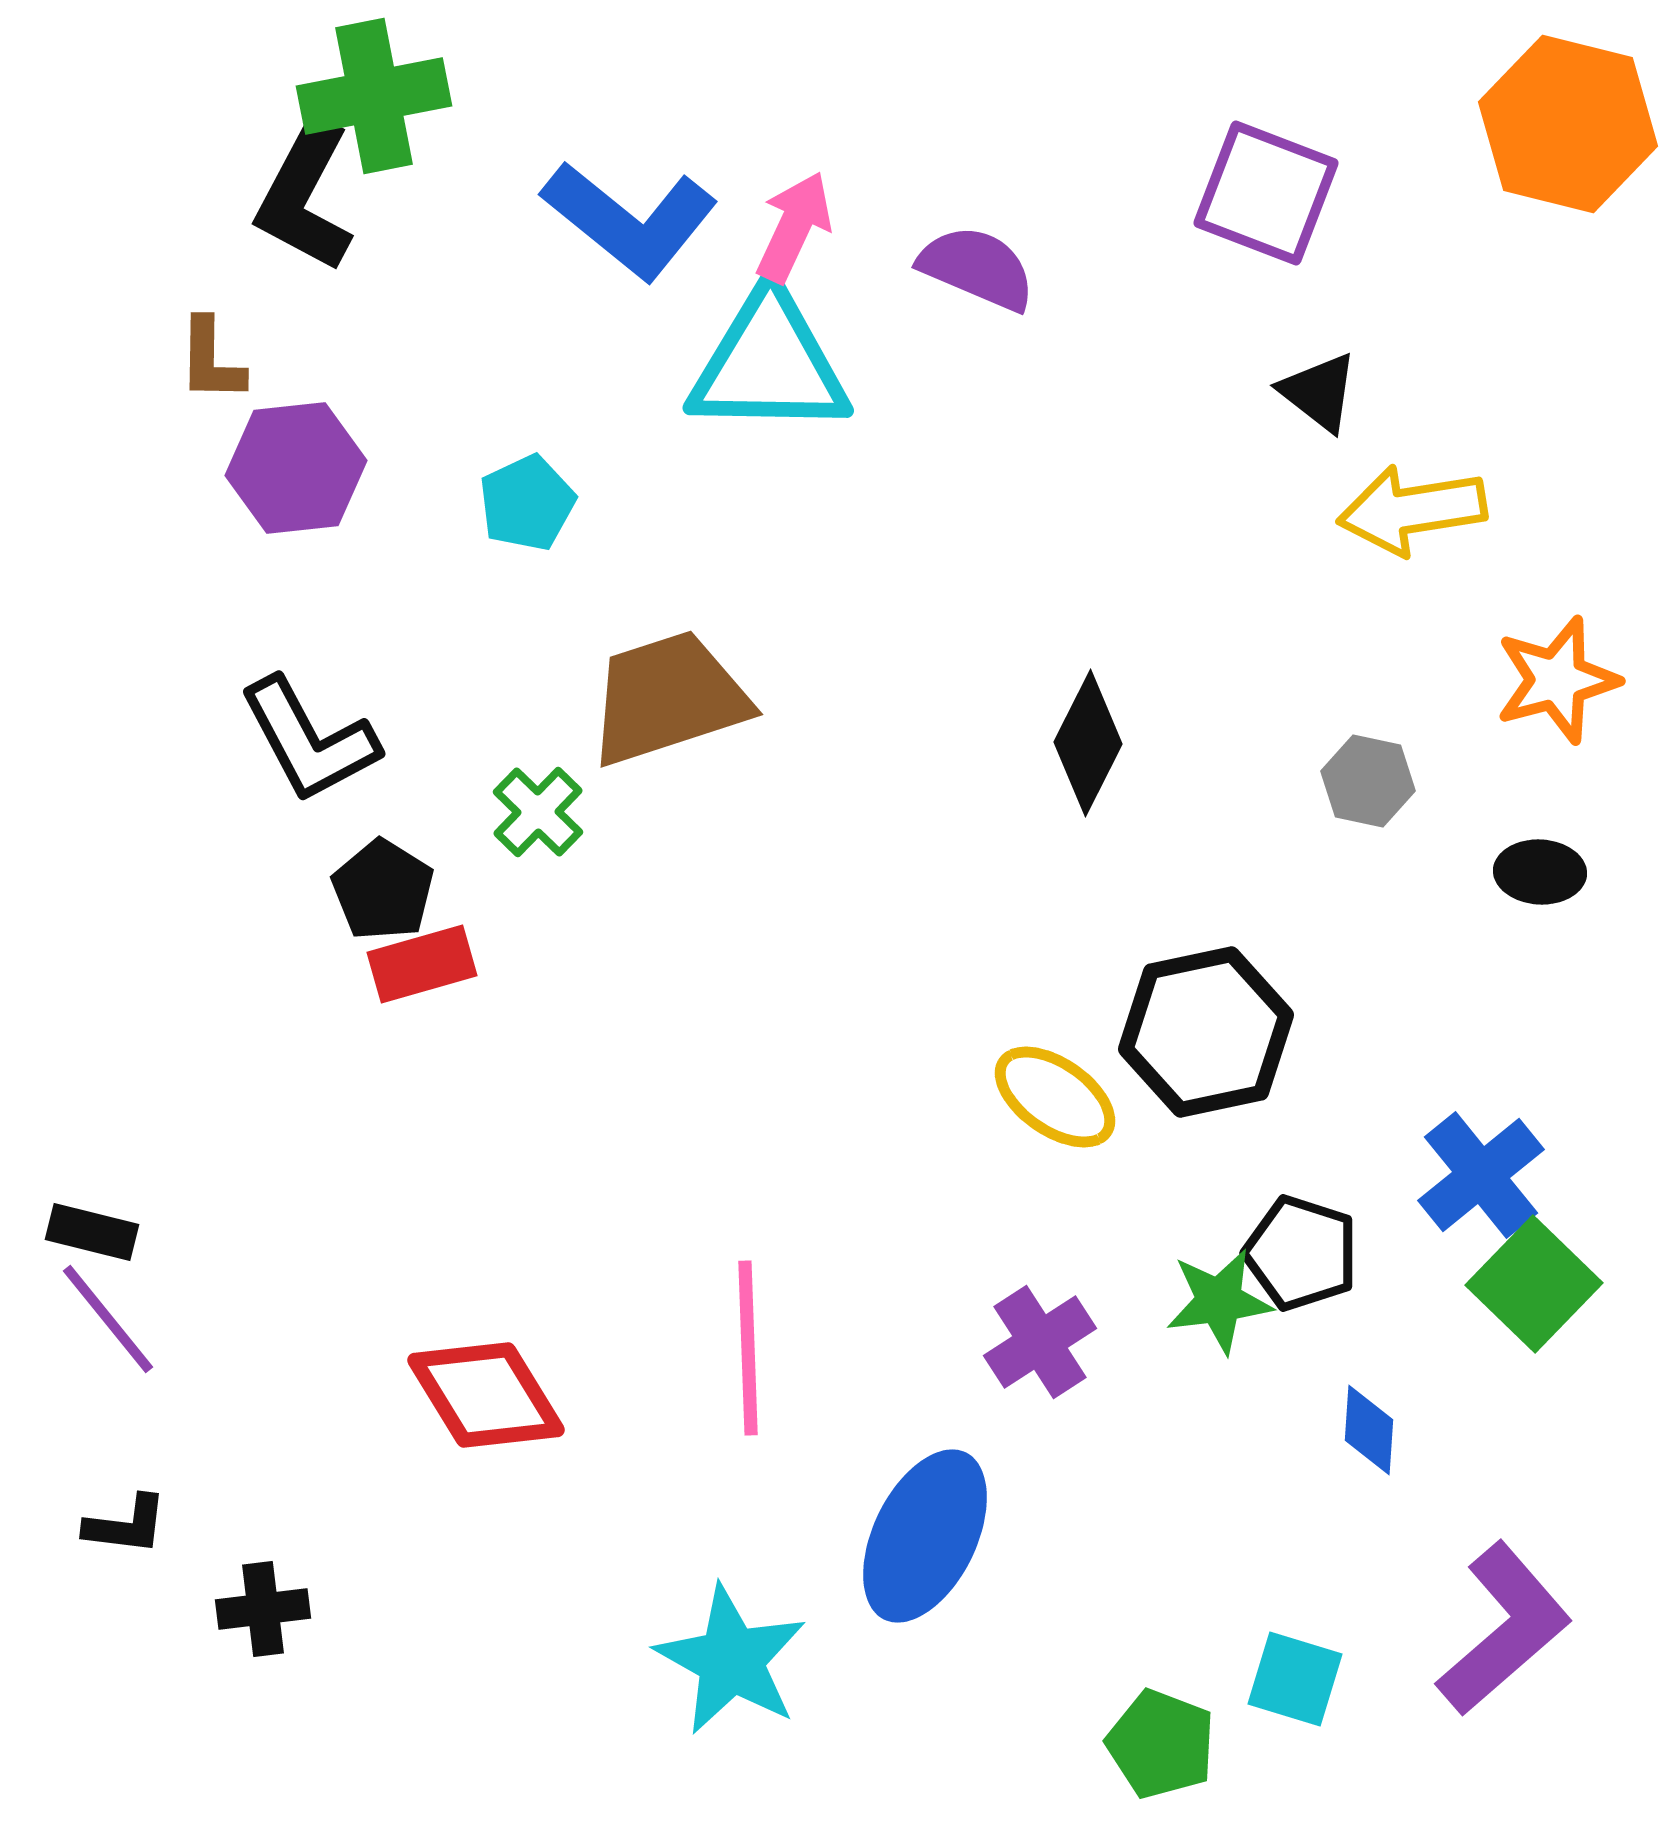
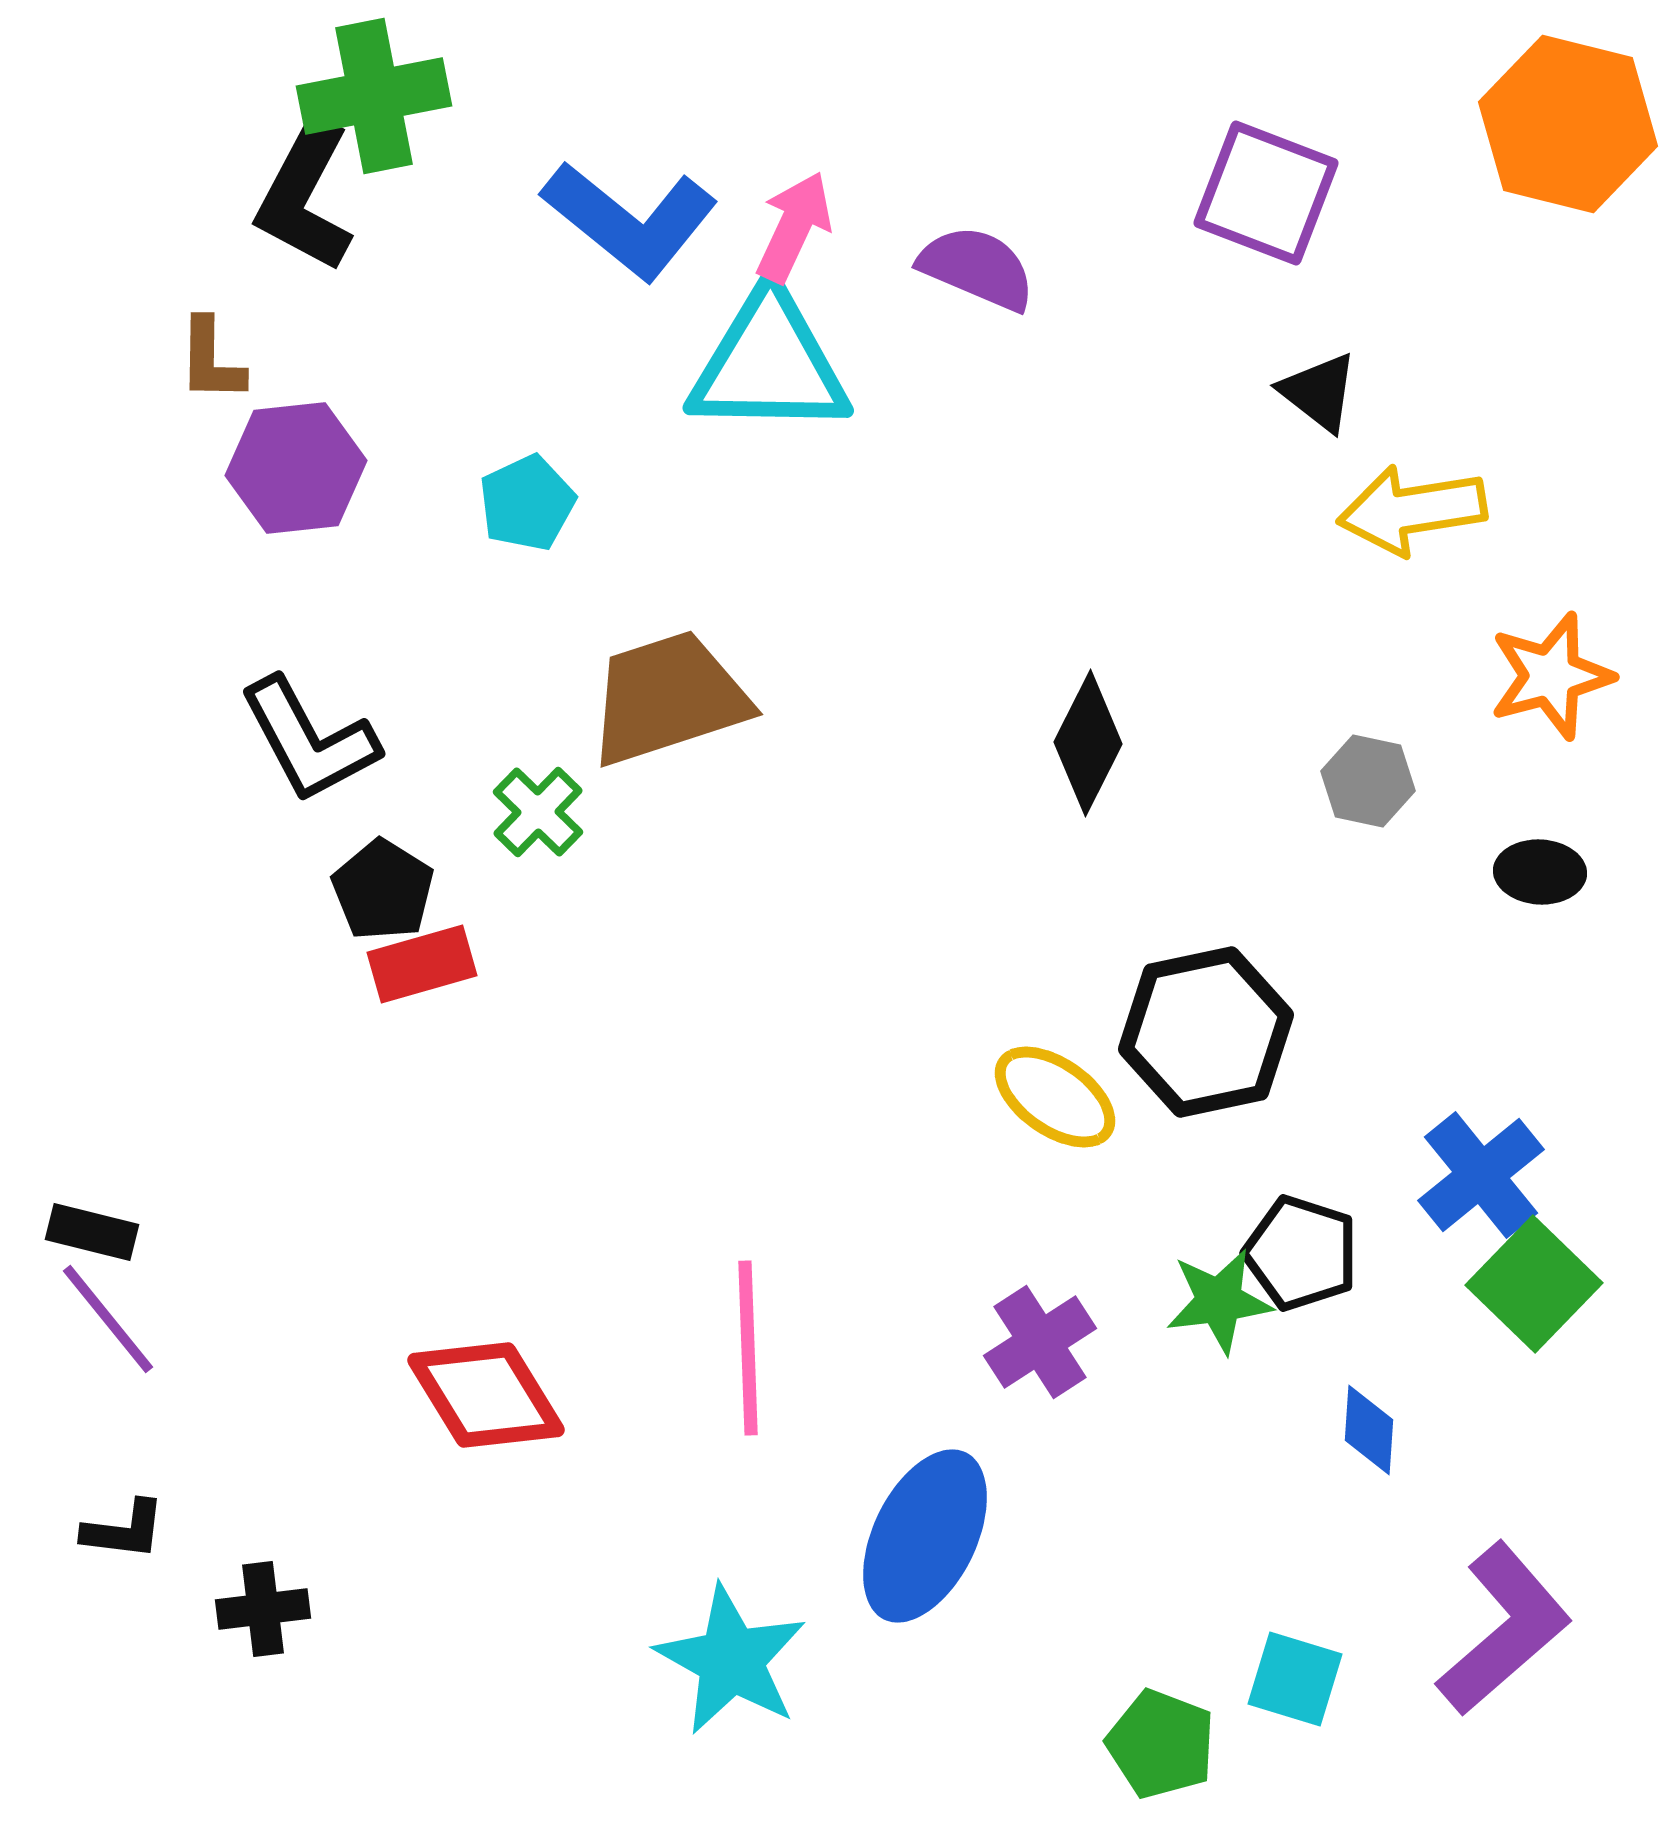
orange star at (1557, 680): moved 6 px left, 4 px up
black L-shape at (126, 1525): moved 2 px left, 5 px down
